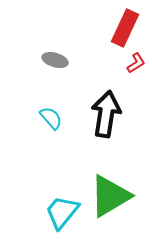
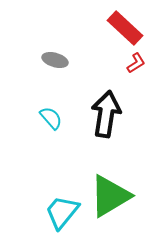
red rectangle: rotated 72 degrees counterclockwise
